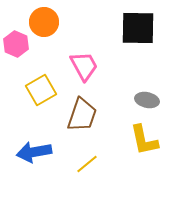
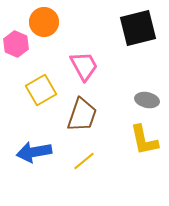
black square: rotated 15 degrees counterclockwise
yellow line: moved 3 px left, 3 px up
